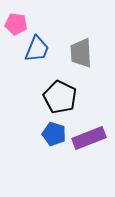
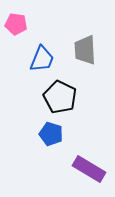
blue trapezoid: moved 5 px right, 10 px down
gray trapezoid: moved 4 px right, 3 px up
blue pentagon: moved 3 px left
purple rectangle: moved 31 px down; rotated 52 degrees clockwise
